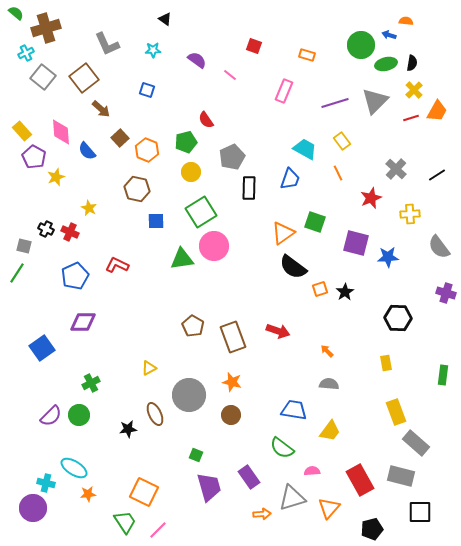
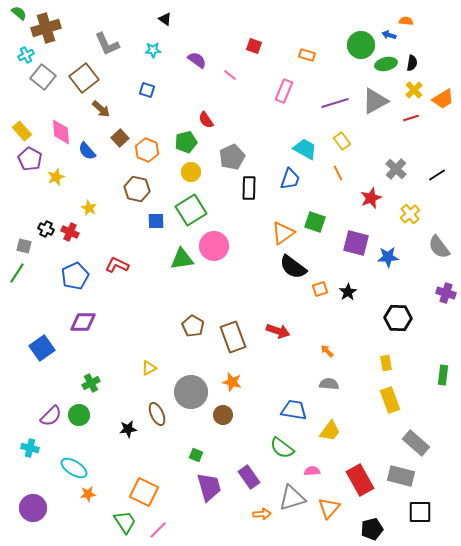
green semicircle at (16, 13): moved 3 px right
cyan cross at (26, 53): moved 2 px down
gray triangle at (375, 101): rotated 16 degrees clockwise
orange trapezoid at (437, 111): moved 6 px right, 12 px up; rotated 30 degrees clockwise
purple pentagon at (34, 157): moved 4 px left, 2 px down
green square at (201, 212): moved 10 px left, 2 px up
yellow cross at (410, 214): rotated 36 degrees counterclockwise
black star at (345, 292): moved 3 px right
gray circle at (189, 395): moved 2 px right, 3 px up
yellow rectangle at (396, 412): moved 6 px left, 12 px up
brown ellipse at (155, 414): moved 2 px right
brown circle at (231, 415): moved 8 px left
cyan cross at (46, 483): moved 16 px left, 35 px up
